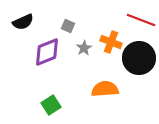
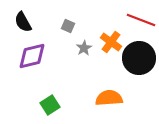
black semicircle: rotated 85 degrees clockwise
orange cross: rotated 15 degrees clockwise
purple diamond: moved 15 px left, 4 px down; rotated 8 degrees clockwise
orange semicircle: moved 4 px right, 9 px down
green square: moved 1 px left
